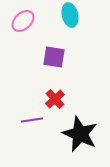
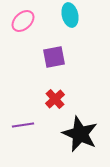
purple square: rotated 20 degrees counterclockwise
purple line: moved 9 px left, 5 px down
